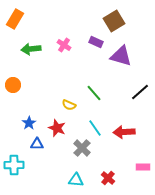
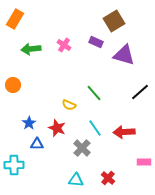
purple triangle: moved 3 px right, 1 px up
pink rectangle: moved 1 px right, 5 px up
